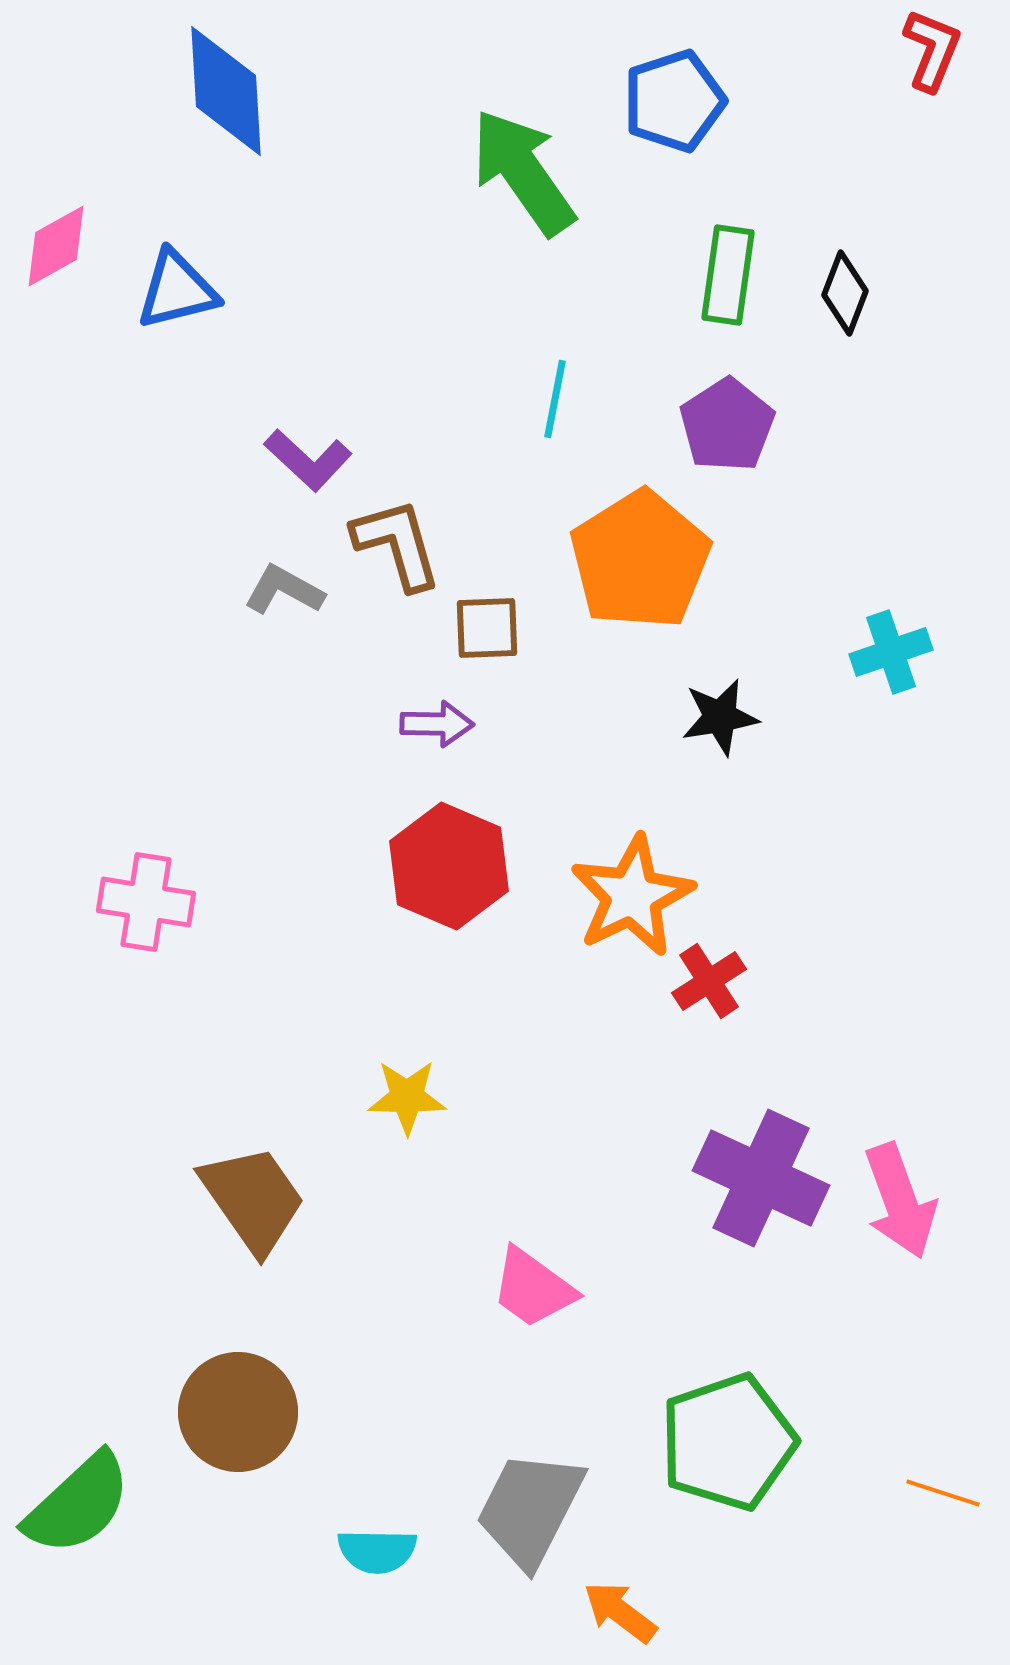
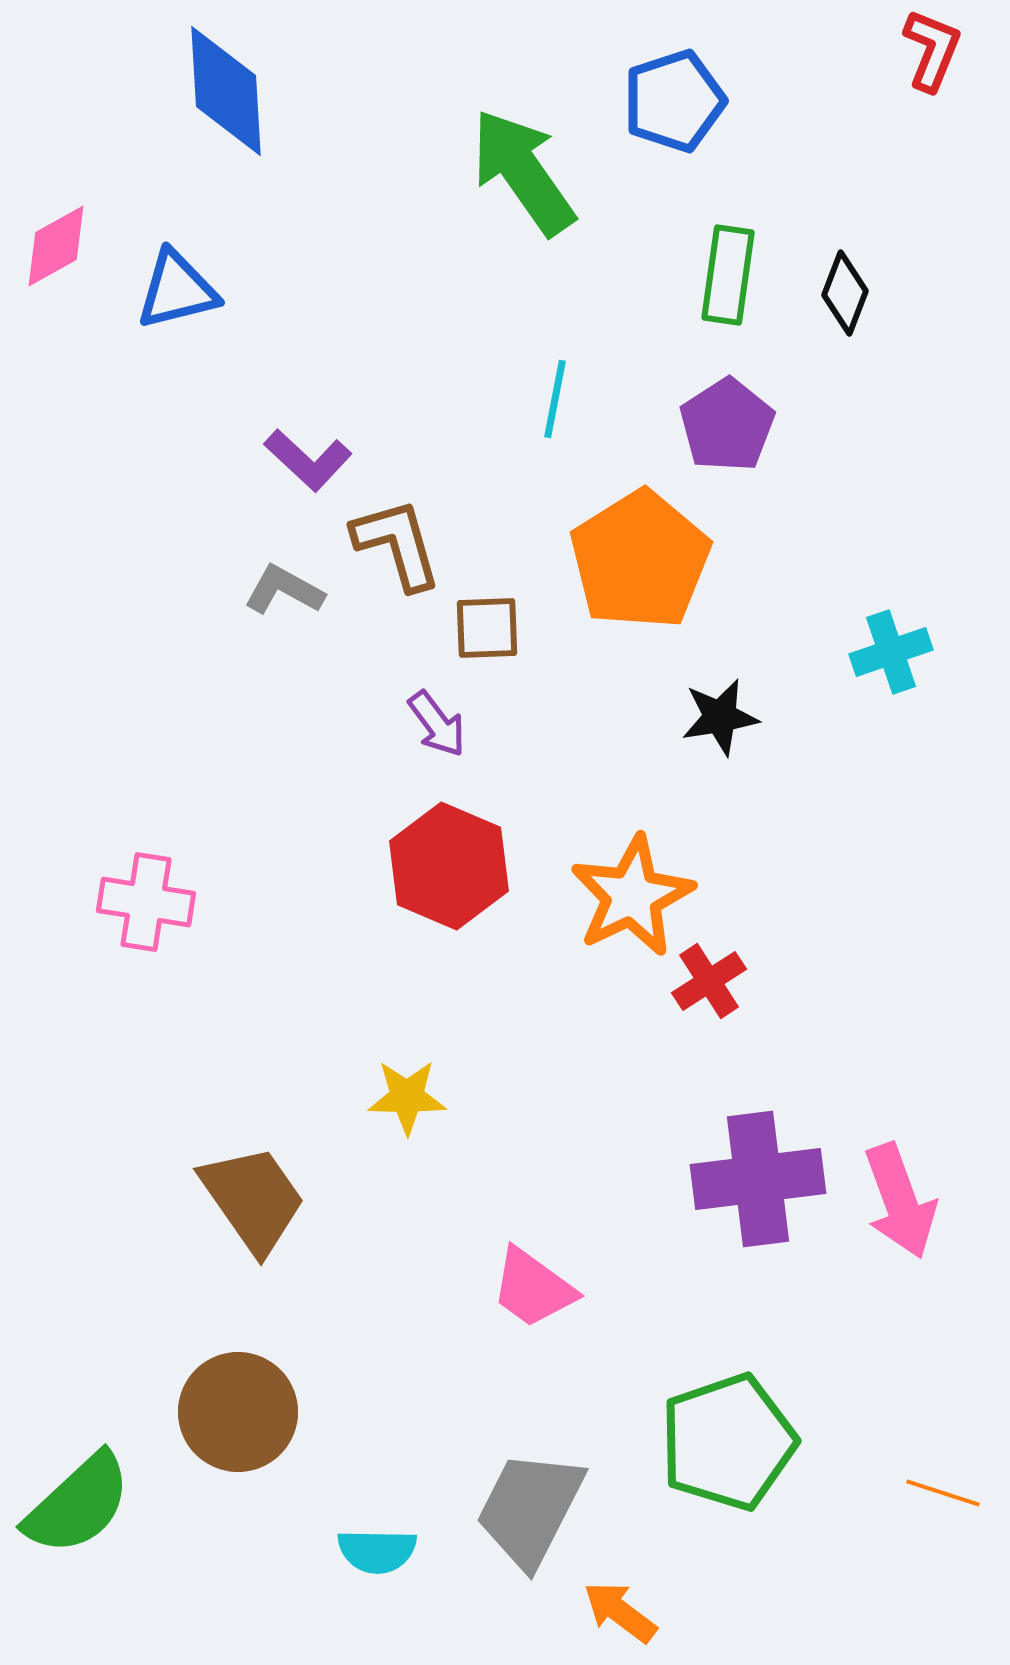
purple arrow: rotated 52 degrees clockwise
purple cross: moved 3 px left, 1 px down; rotated 32 degrees counterclockwise
